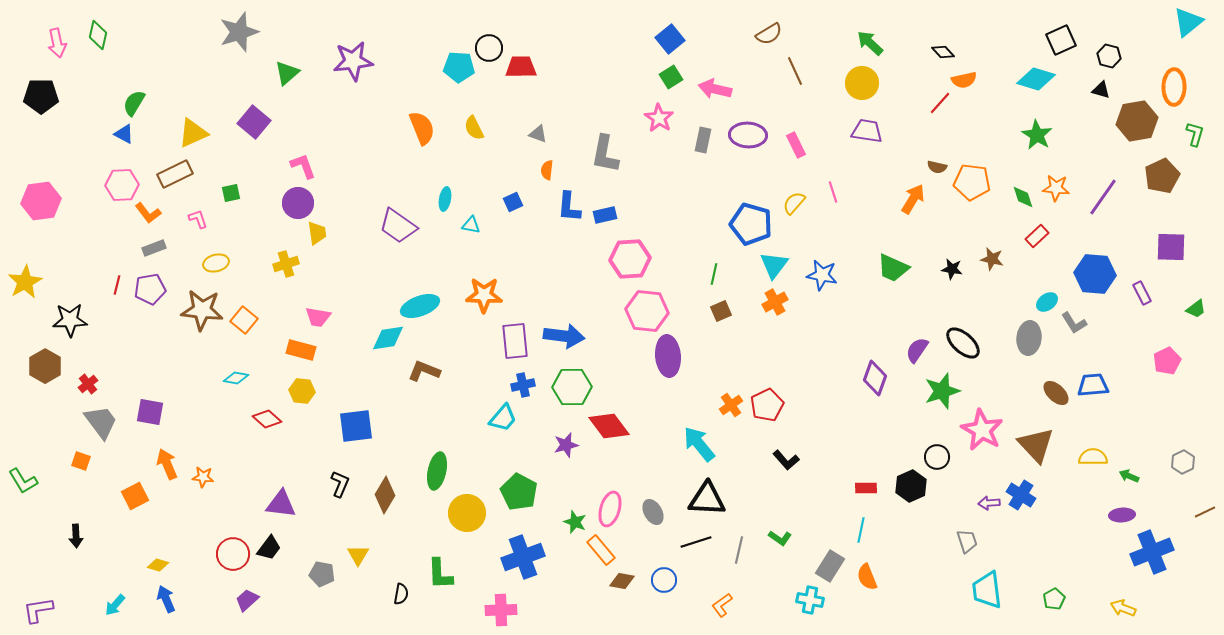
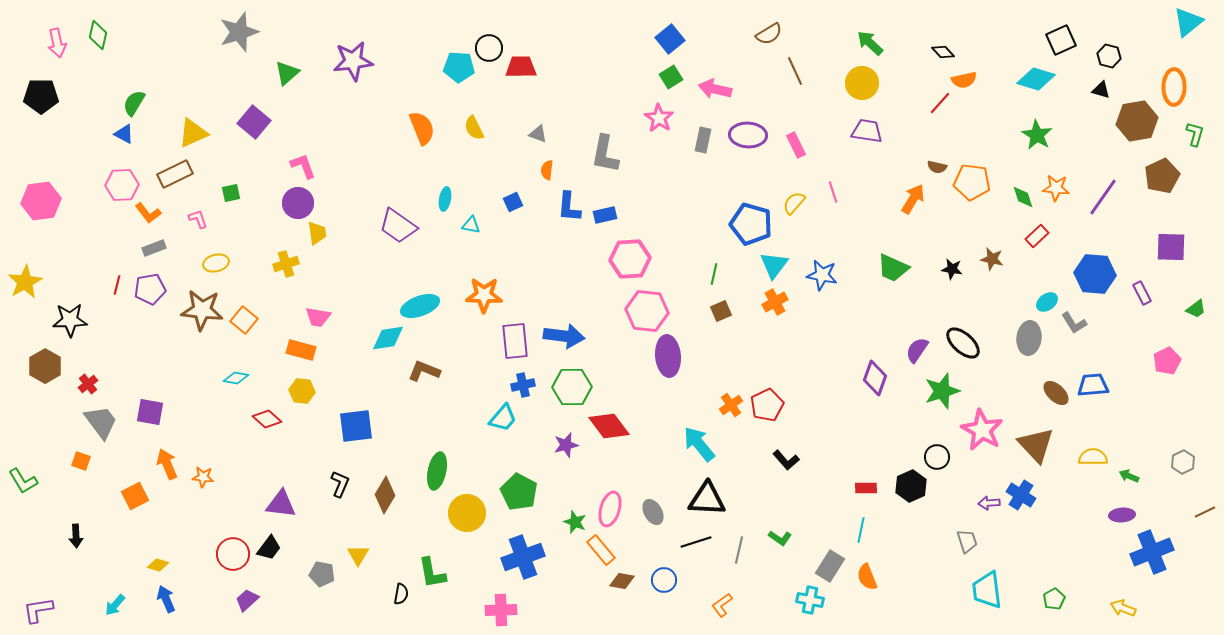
green L-shape at (440, 574): moved 8 px left, 1 px up; rotated 8 degrees counterclockwise
